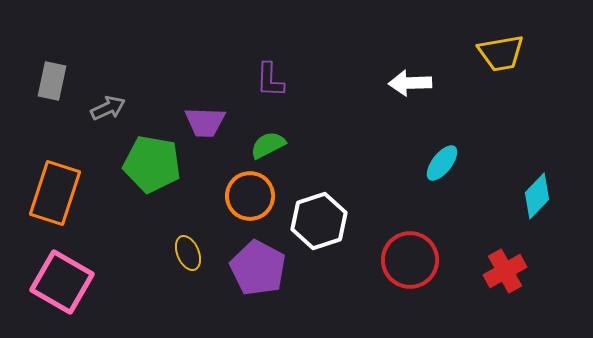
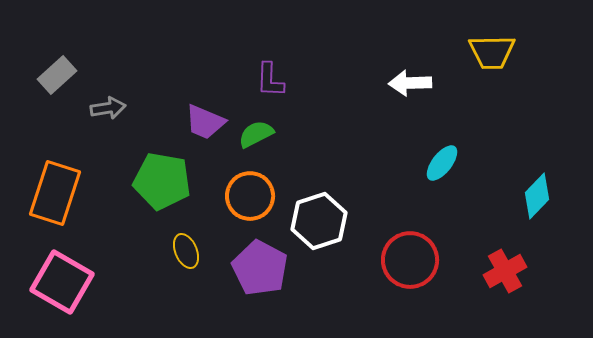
yellow trapezoid: moved 9 px left, 1 px up; rotated 9 degrees clockwise
gray rectangle: moved 5 px right, 6 px up; rotated 36 degrees clockwise
gray arrow: rotated 16 degrees clockwise
purple trapezoid: rotated 21 degrees clockwise
green semicircle: moved 12 px left, 11 px up
green pentagon: moved 10 px right, 17 px down
yellow ellipse: moved 2 px left, 2 px up
purple pentagon: moved 2 px right
